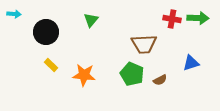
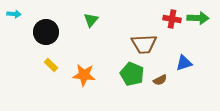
blue triangle: moved 7 px left
